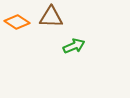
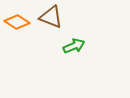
brown triangle: rotated 20 degrees clockwise
